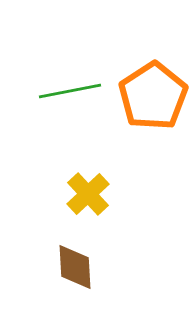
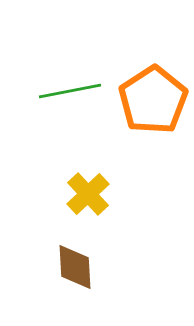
orange pentagon: moved 4 px down
